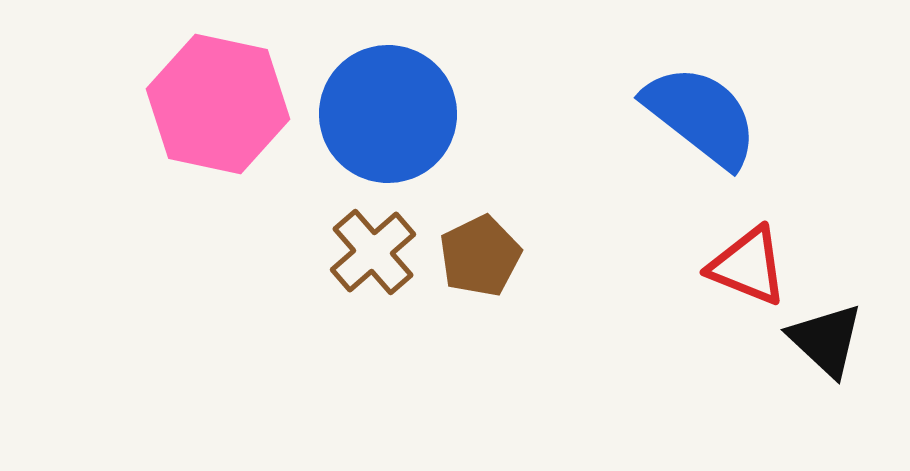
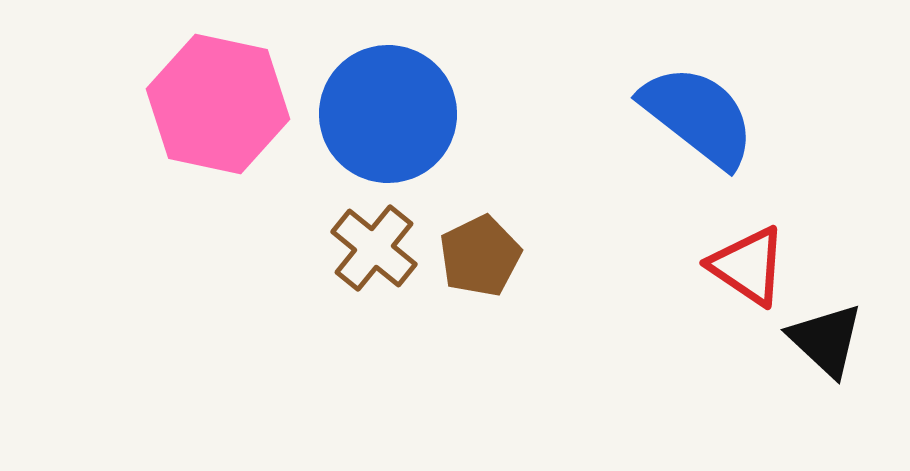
blue semicircle: moved 3 px left
brown cross: moved 1 px right, 4 px up; rotated 10 degrees counterclockwise
red triangle: rotated 12 degrees clockwise
